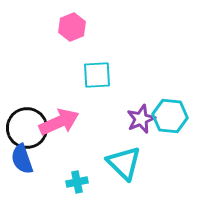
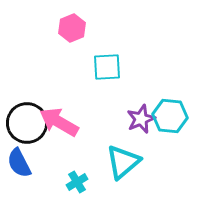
pink hexagon: moved 1 px down
cyan square: moved 10 px right, 8 px up
pink arrow: rotated 126 degrees counterclockwise
black circle: moved 5 px up
blue semicircle: moved 3 px left, 4 px down; rotated 8 degrees counterclockwise
cyan triangle: moved 1 px left, 1 px up; rotated 36 degrees clockwise
cyan cross: rotated 20 degrees counterclockwise
